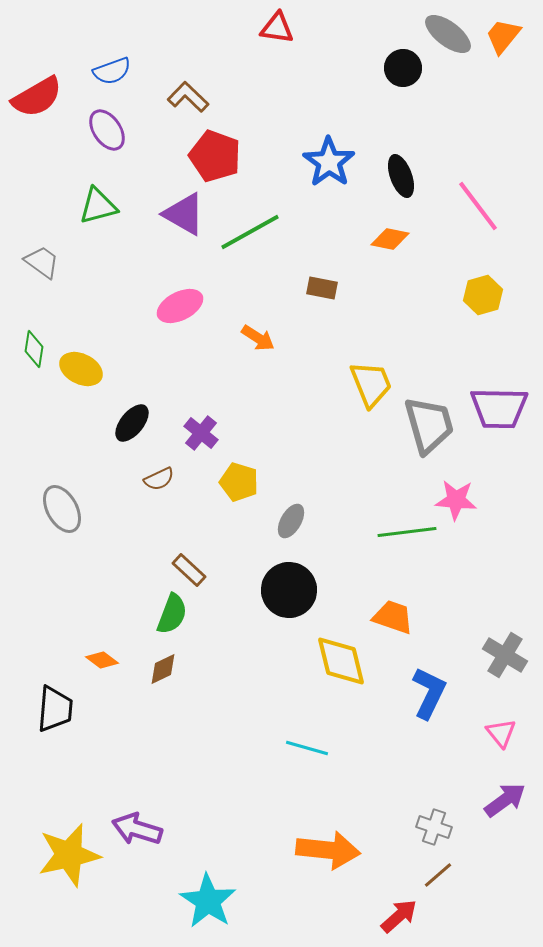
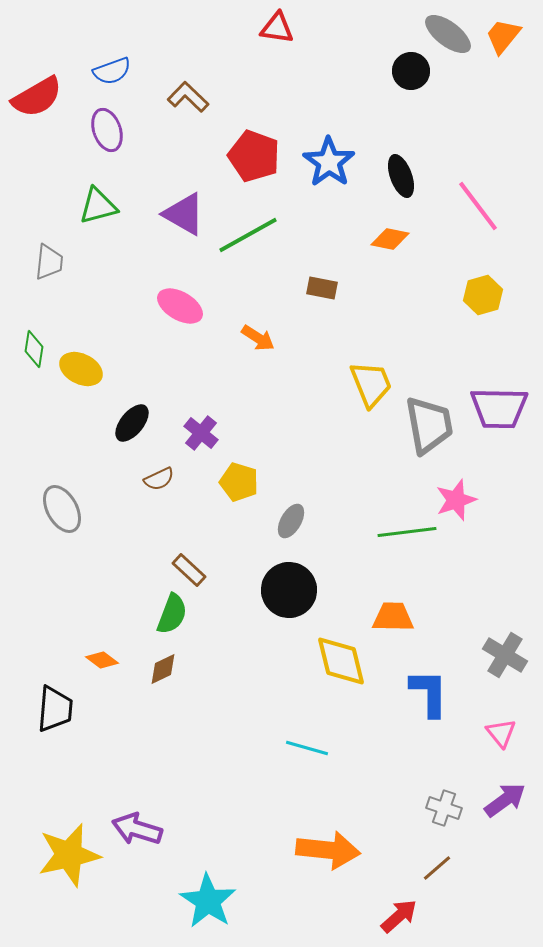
black circle at (403, 68): moved 8 px right, 3 px down
purple ellipse at (107, 130): rotated 15 degrees clockwise
red pentagon at (215, 156): moved 39 px right
green line at (250, 232): moved 2 px left, 3 px down
gray trapezoid at (42, 262): moved 7 px right; rotated 60 degrees clockwise
pink ellipse at (180, 306): rotated 57 degrees clockwise
gray trapezoid at (429, 425): rotated 6 degrees clockwise
pink star at (456, 500): rotated 24 degrees counterclockwise
orange trapezoid at (393, 617): rotated 18 degrees counterclockwise
blue L-shape at (429, 693): rotated 26 degrees counterclockwise
gray cross at (434, 827): moved 10 px right, 19 px up
brown line at (438, 875): moved 1 px left, 7 px up
